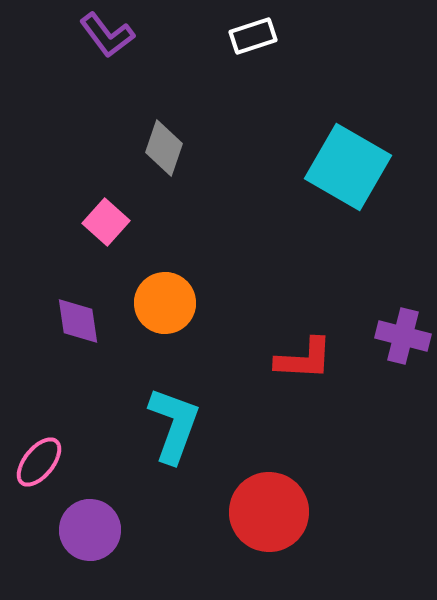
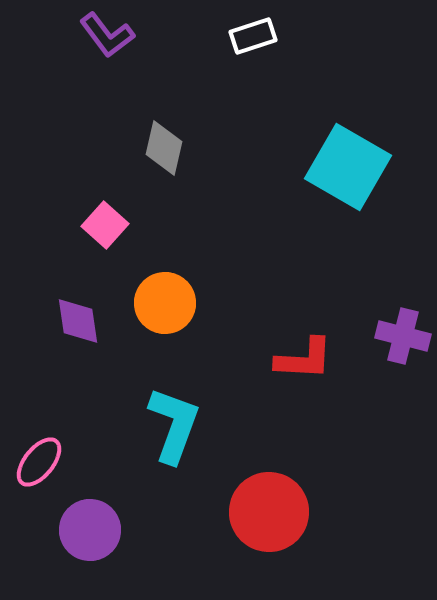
gray diamond: rotated 6 degrees counterclockwise
pink square: moved 1 px left, 3 px down
